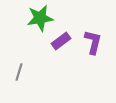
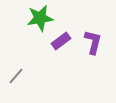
gray line: moved 3 px left, 4 px down; rotated 24 degrees clockwise
